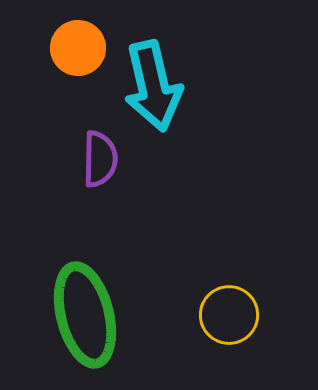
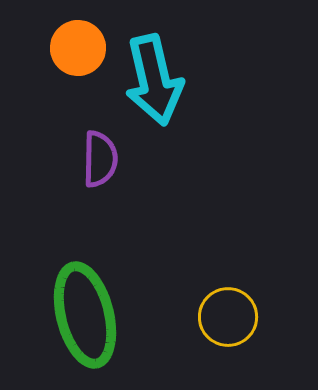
cyan arrow: moved 1 px right, 6 px up
yellow circle: moved 1 px left, 2 px down
